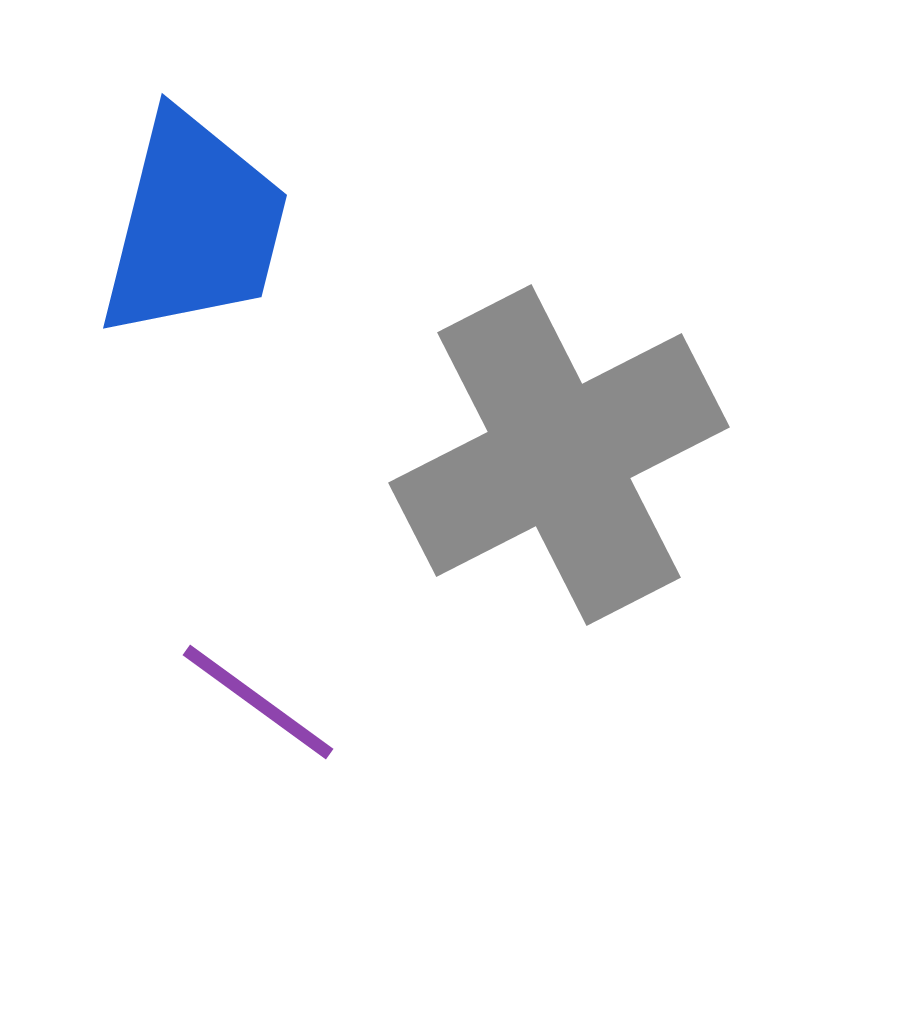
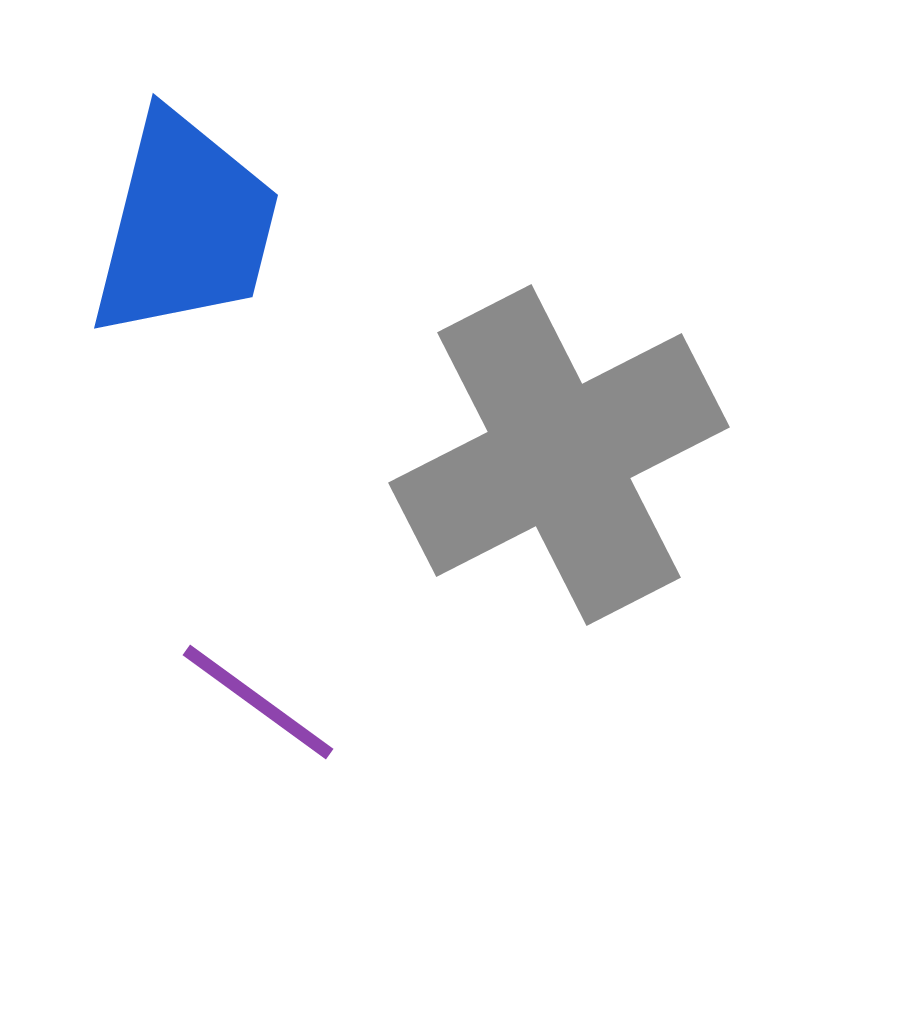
blue trapezoid: moved 9 px left
